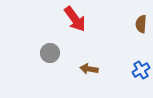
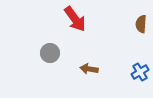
blue cross: moved 1 px left, 2 px down
